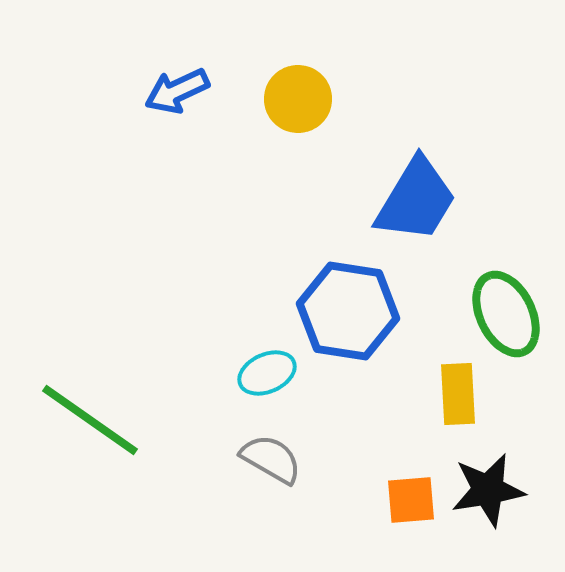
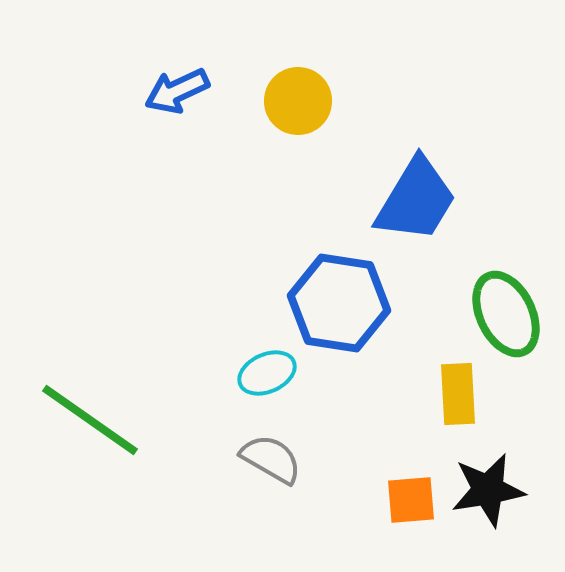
yellow circle: moved 2 px down
blue hexagon: moved 9 px left, 8 px up
